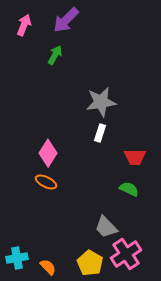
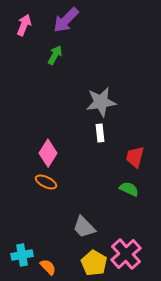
white rectangle: rotated 24 degrees counterclockwise
red trapezoid: rotated 105 degrees clockwise
gray trapezoid: moved 22 px left
pink cross: rotated 8 degrees counterclockwise
cyan cross: moved 5 px right, 3 px up
yellow pentagon: moved 4 px right
